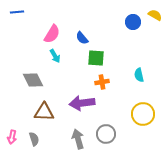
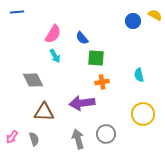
blue circle: moved 1 px up
pink semicircle: moved 1 px right
pink arrow: rotated 24 degrees clockwise
